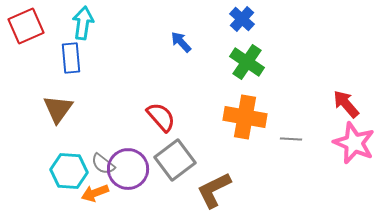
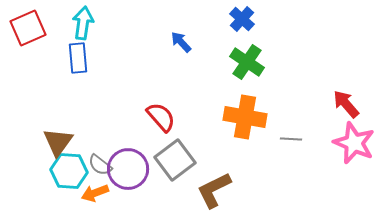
red square: moved 2 px right, 2 px down
blue rectangle: moved 7 px right
brown triangle: moved 33 px down
gray semicircle: moved 3 px left, 1 px down
